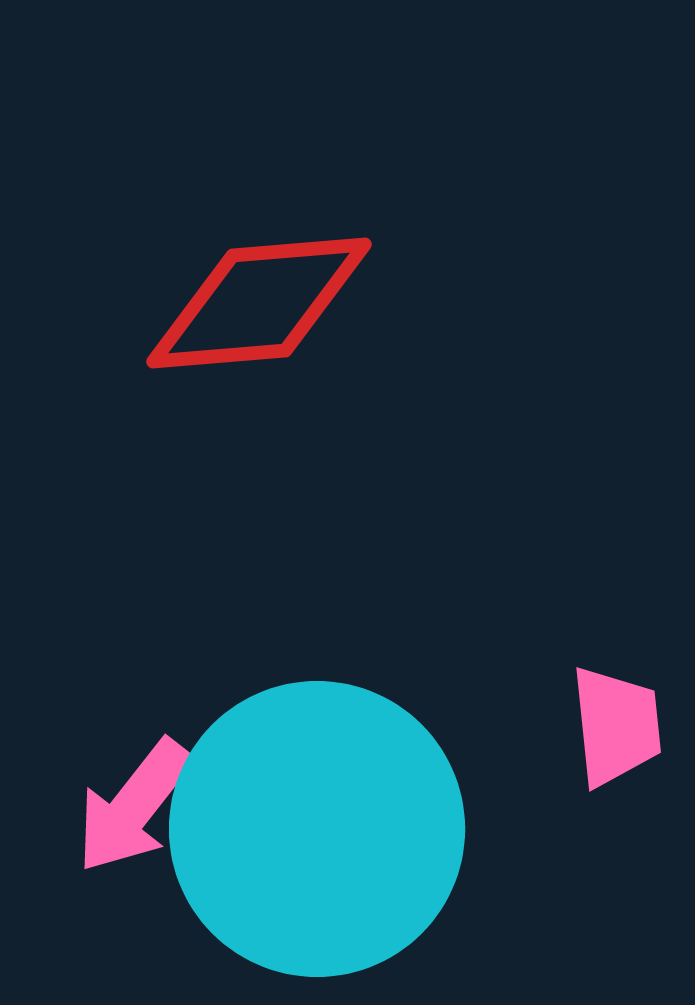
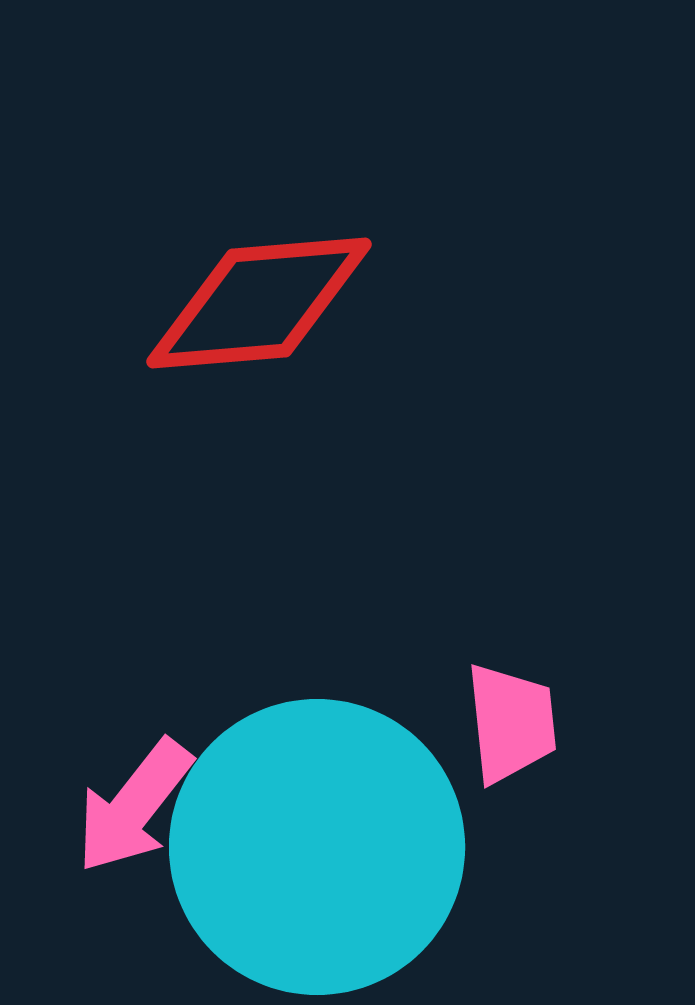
pink trapezoid: moved 105 px left, 3 px up
cyan circle: moved 18 px down
